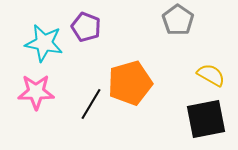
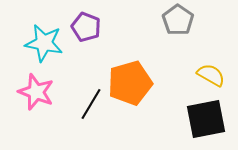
pink star: rotated 21 degrees clockwise
